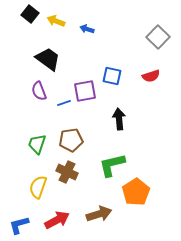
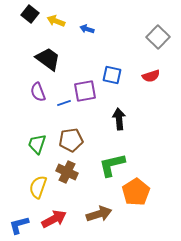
blue square: moved 1 px up
purple semicircle: moved 1 px left, 1 px down
red arrow: moved 3 px left, 1 px up
